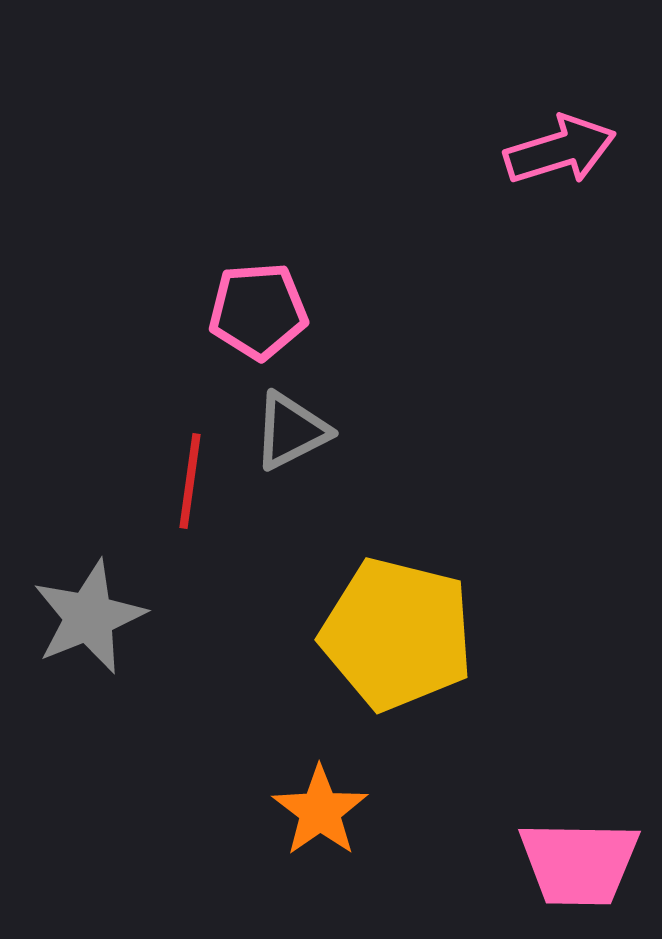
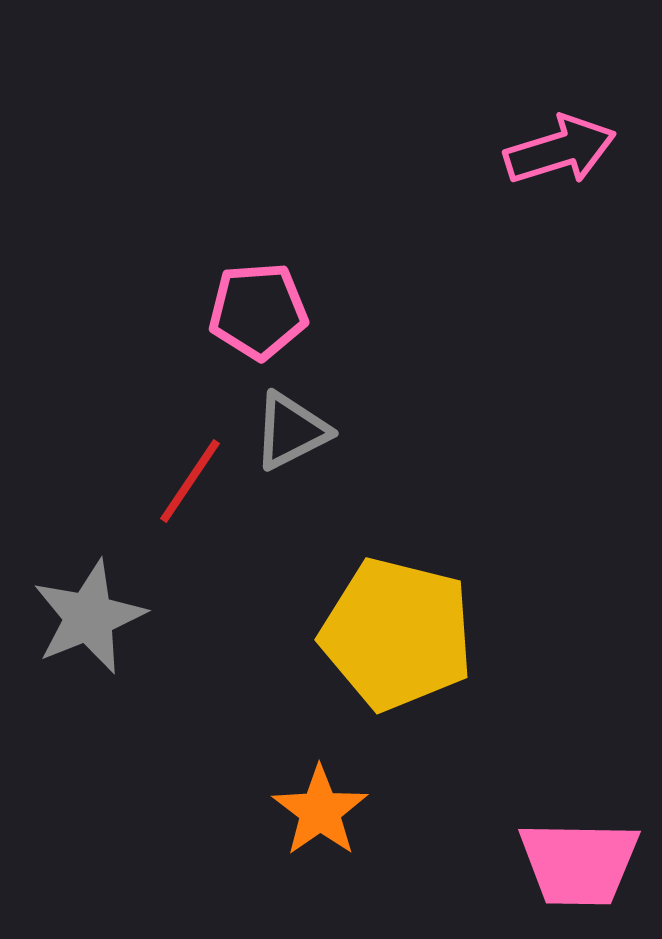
red line: rotated 26 degrees clockwise
